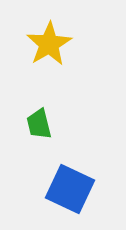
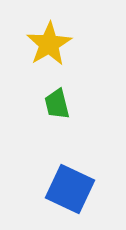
green trapezoid: moved 18 px right, 20 px up
